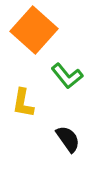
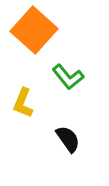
green L-shape: moved 1 px right, 1 px down
yellow L-shape: rotated 12 degrees clockwise
